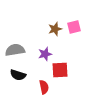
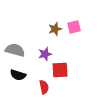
gray semicircle: rotated 24 degrees clockwise
